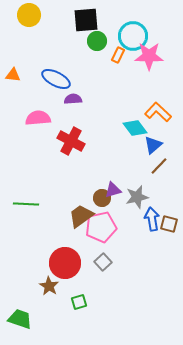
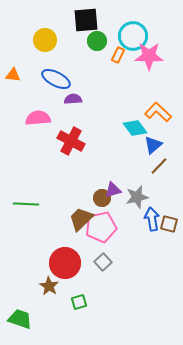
yellow circle: moved 16 px right, 25 px down
brown trapezoid: moved 3 px down; rotated 8 degrees counterclockwise
